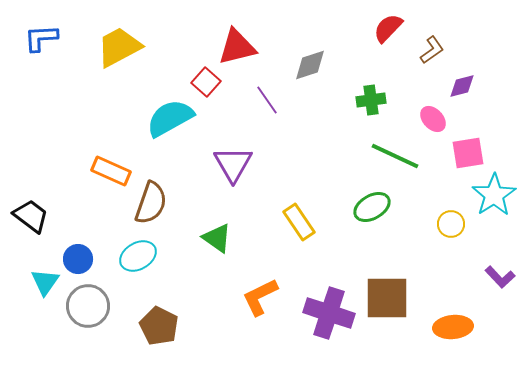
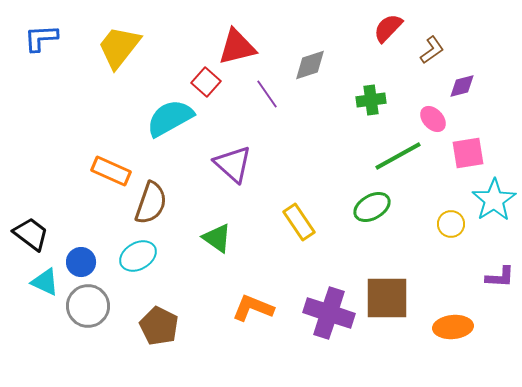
yellow trapezoid: rotated 24 degrees counterclockwise
purple line: moved 6 px up
green line: moved 3 px right; rotated 54 degrees counterclockwise
purple triangle: rotated 18 degrees counterclockwise
cyan star: moved 5 px down
black trapezoid: moved 18 px down
blue circle: moved 3 px right, 3 px down
purple L-shape: rotated 44 degrees counterclockwise
cyan triangle: rotated 40 degrees counterclockwise
orange L-shape: moved 7 px left, 11 px down; rotated 48 degrees clockwise
